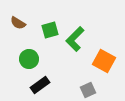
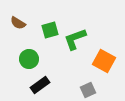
green L-shape: rotated 25 degrees clockwise
